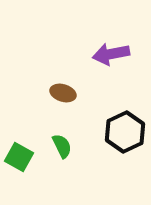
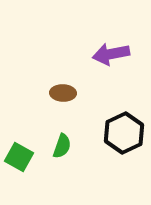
brown ellipse: rotated 15 degrees counterclockwise
black hexagon: moved 1 px left, 1 px down
green semicircle: rotated 45 degrees clockwise
